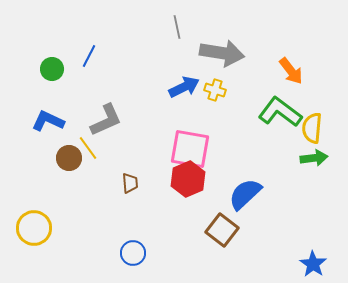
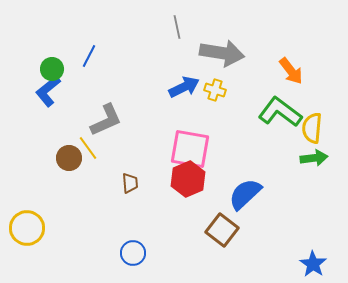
blue L-shape: moved 30 px up; rotated 64 degrees counterclockwise
yellow circle: moved 7 px left
